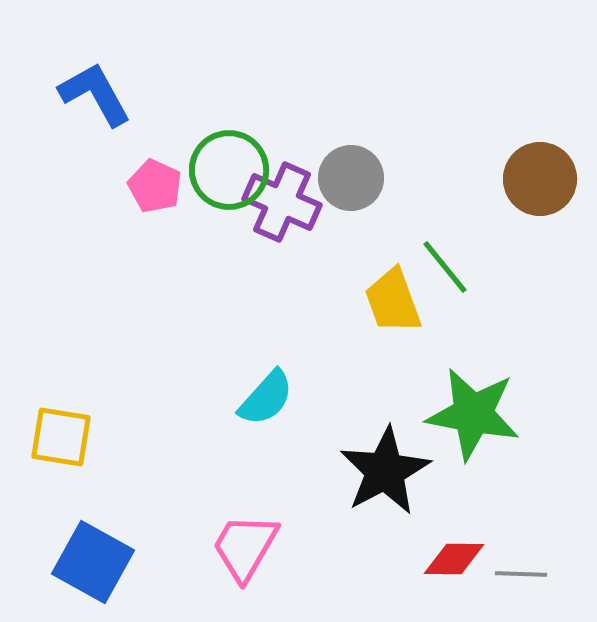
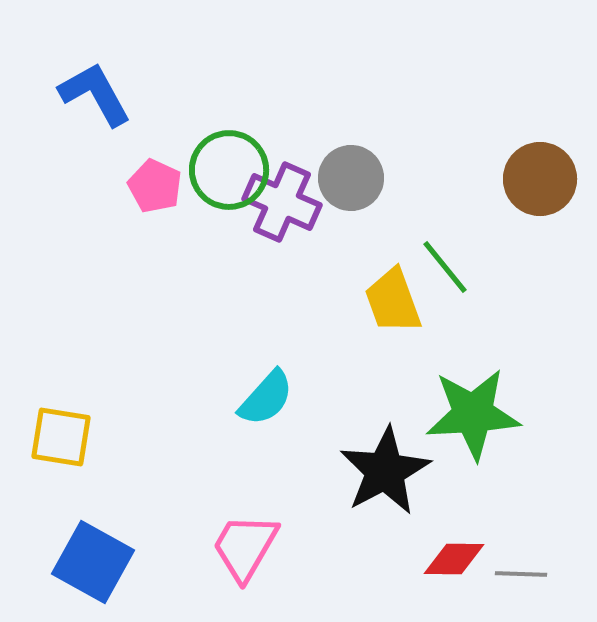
green star: rotated 14 degrees counterclockwise
